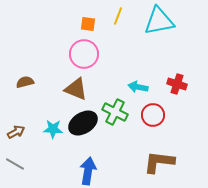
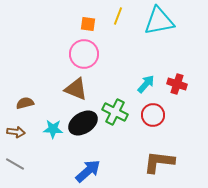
brown semicircle: moved 21 px down
cyan arrow: moved 8 px right, 3 px up; rotated 120 degrees clockwise
brown arrow: rotated 36 degrees clockwise
blue arrow: rotated 40 degrees clockwise
